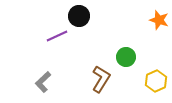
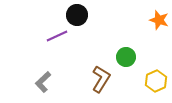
black circle: moved 2 px left, 1 px up
